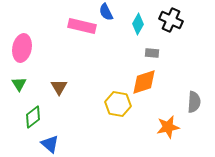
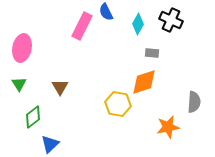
pink rectangle: rotated 76 degrees counterclockwise
brown triangle: moved 1 px right
blue triangle: rotated 36 degrees clockwise
